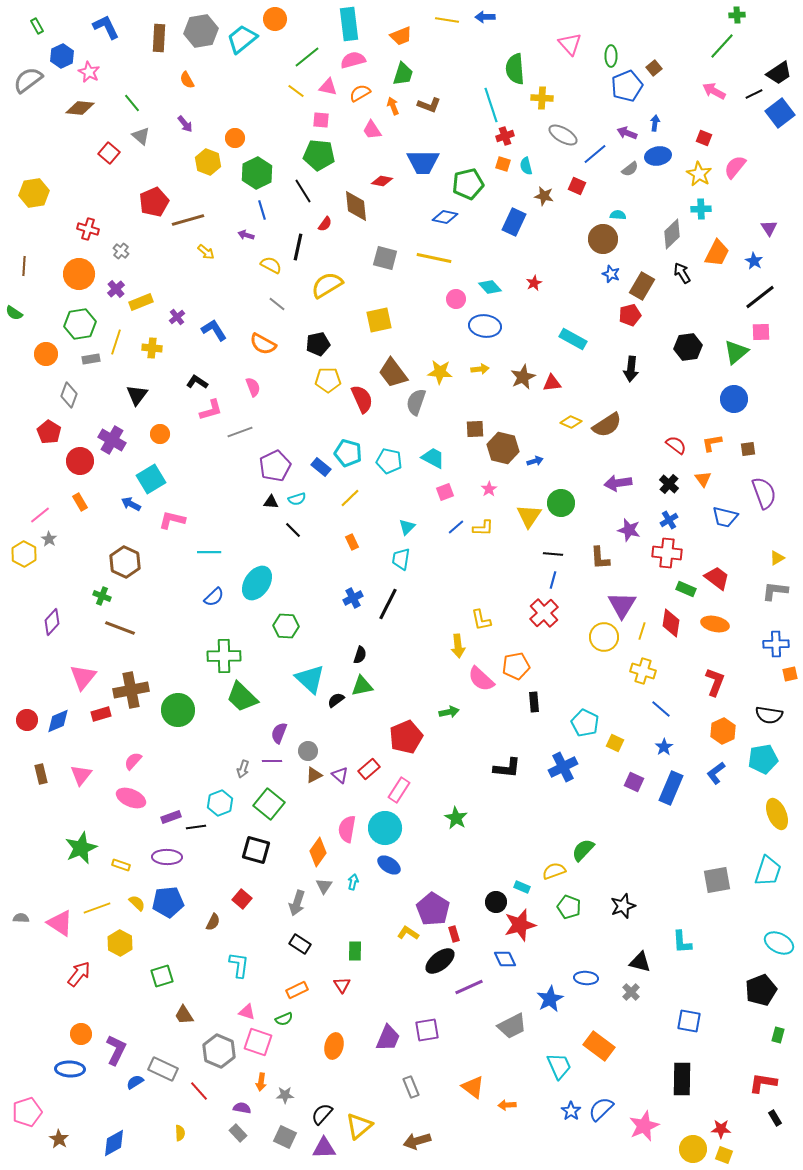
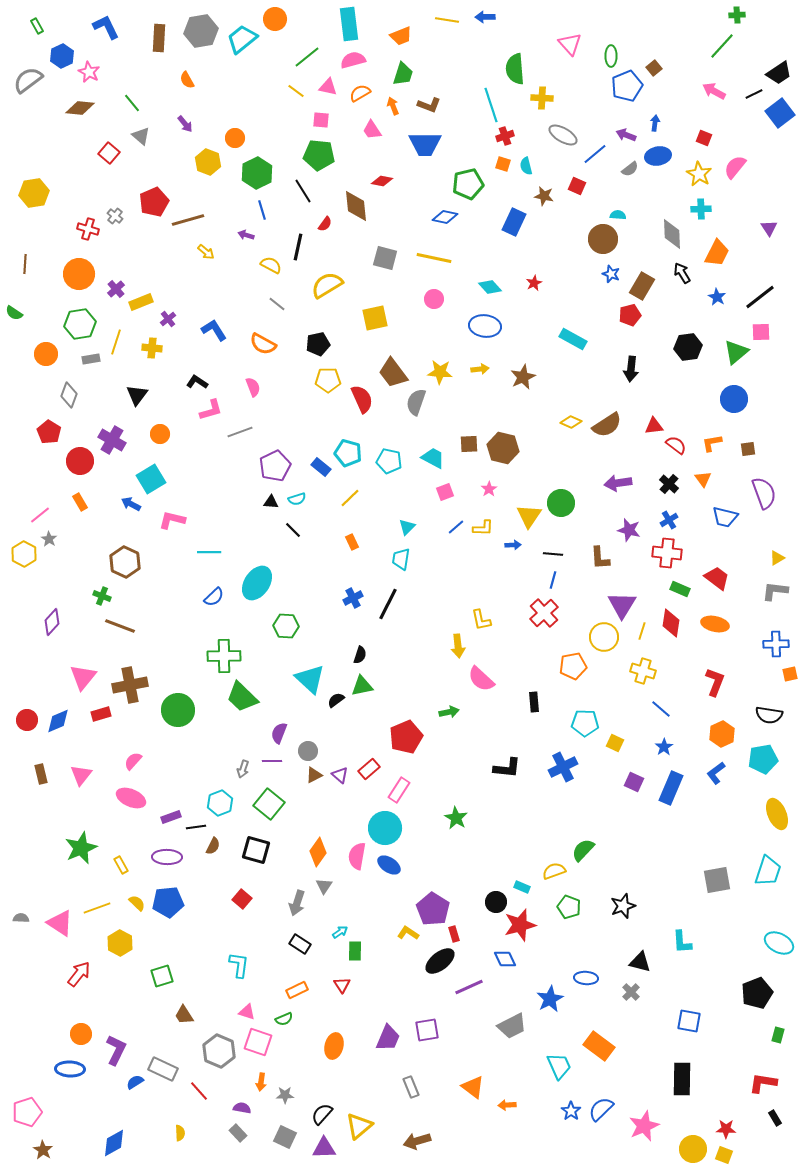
purple arrow at (627, 133): moved 1 px left, 2 px down
blue trapezoid at (423, 162): moved 2 px right, 18 px up
gray diamond at (672, 234): rotated 48 degrees counterclockwise
gray cross at (121, 251): moved 6 px left, 35 px up
blue star at (754, 261): moved 37 px left, 36 px down
brown line at (24, 266): moved 1 px right, 2 px up
pink circle at (456, 299): moved 22 px left
purple cross at (177, 317): moved 9 px left, 2 px down
yellow square at (379, 320): moved 4 px left, 2 px up
red triangle at (552, 383): moved 102 px right, 43 px down
brown square at (475, 429): moved 6 px left, 15 px down
blue arrow at (535, 461): moved 22 px left, 84 px down; rotated 14 degrees clockwise
green rectangle at (686, 589): moved 6 px left
brown line at (120, 628): moved 2 px up
orange pentagon at (516, 666): moved 57 px right
brown cross at (131, 690): moved 1 px left, 5 px up
cyan pentagon at (585, 723): rotated 24 degrees counterclockwise
orange hexagon at (723, 731): moved 1 px left, 3 px down
pink semicircle at (347, 829): moved 10 px right, 27 px down
yellow rectangle at (121, 865): rotated 42 degrees clockwise
cyan arrow at (353, 882): moved 13 px left, 50 px down; rotated 42 degrees clockwise
brown semicircle at (213, 922): moved 76 px up
black pentagon at (761, 990): moved 4 px left, 3 px down
red star at (721, 1129): moved 5 px right
brown star at (59, 1139): moved 16 px left, 11 px down
